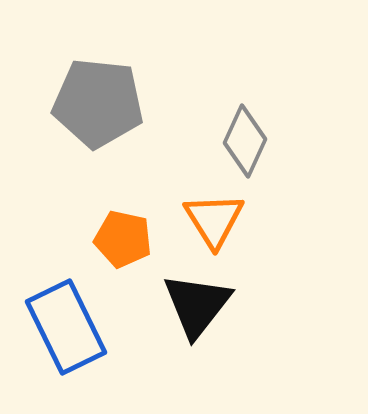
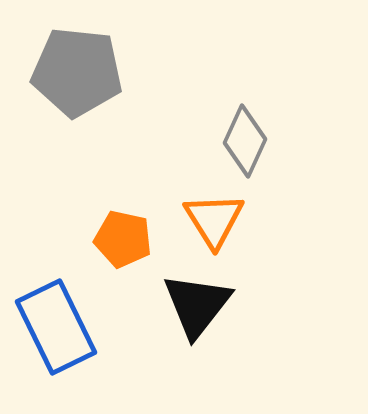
gray pentagon: moved 21 px left, 31 px up
blue rectangle: moved 10 px left
